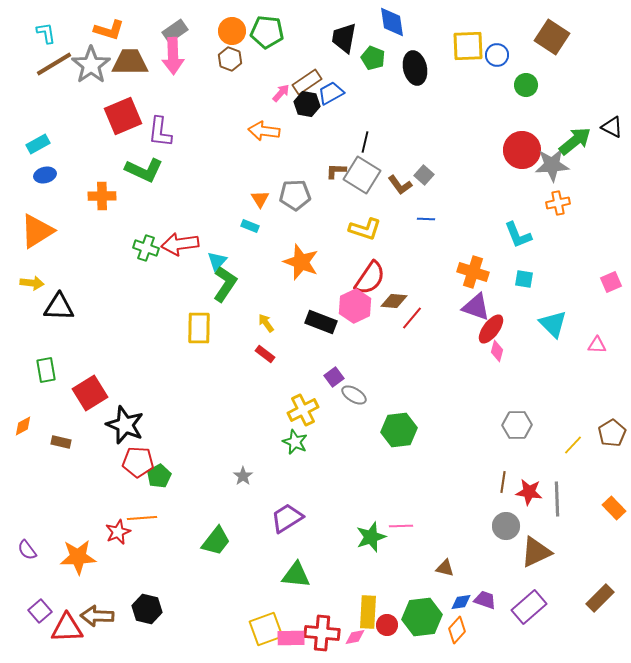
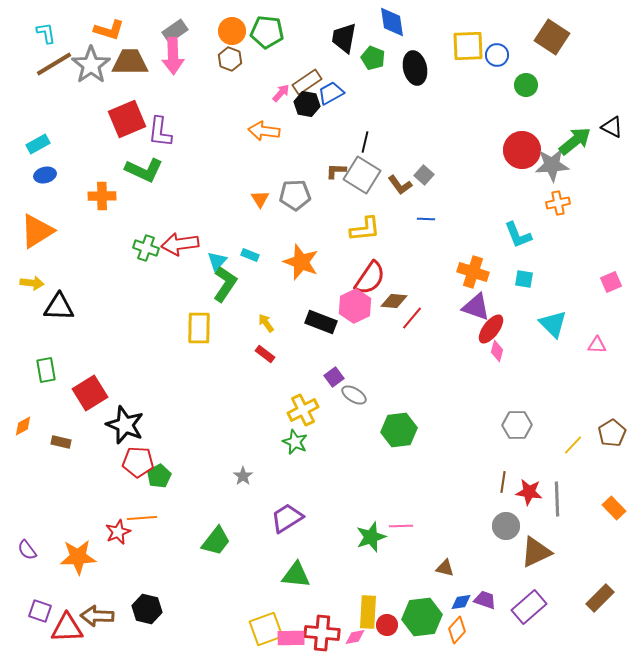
red square at (123, 116): moved 4 px right, 3 px down
cyan rectangle at (250, 226): moved 29 px down
yellow L-shape at (365, 229): rotated 24 degrees counterclockwise
purple square at (40, 611): rotated 30 degrees counterclockwise
